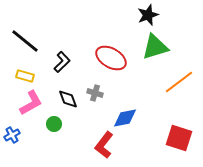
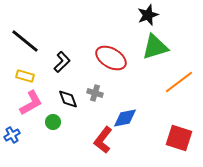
green circle: moved 1 px left, 2 px up
red L-shape: moved 1 px left, 5 px up
